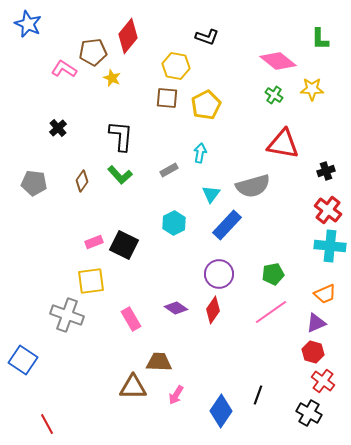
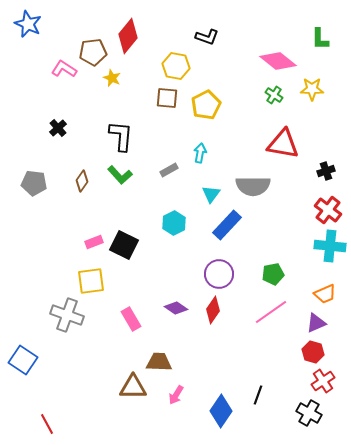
gray semicircle at (253, 186): rotated 16 degrees clockwise
red cross at (323, 381): rotated 20 degrees clockwise
